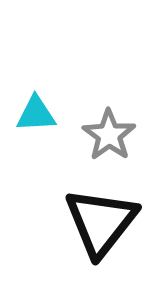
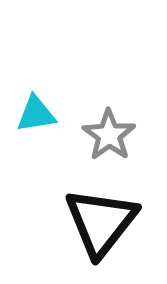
cyan triangle: rotated 6 degrees counterclockwise
